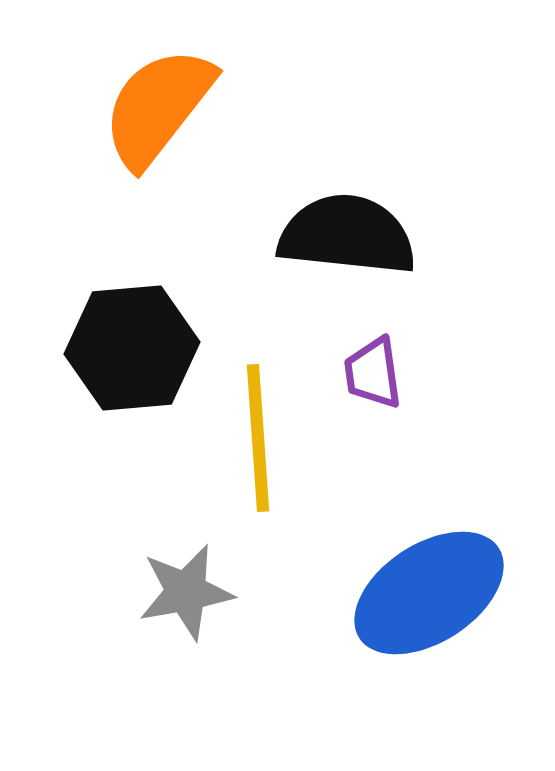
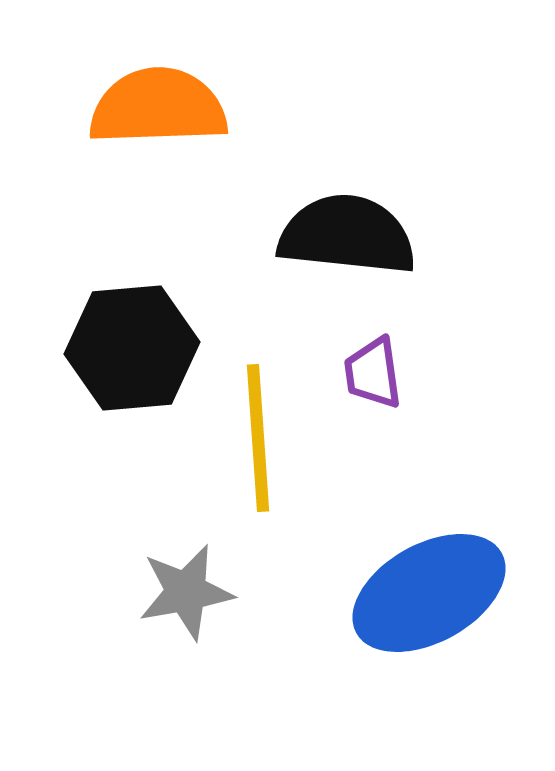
orange semicircle: rotated 50 degrees clockwise
blue ellipse: rotated 4 degrees clockwise
